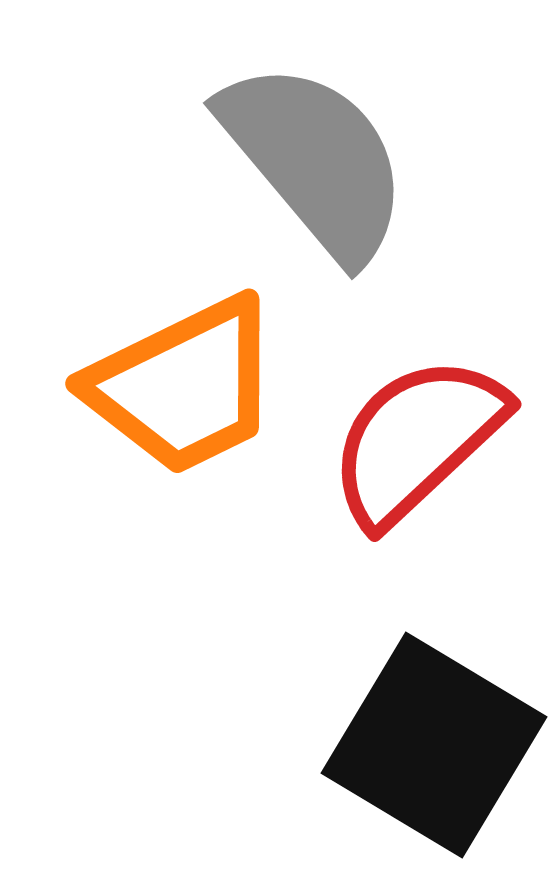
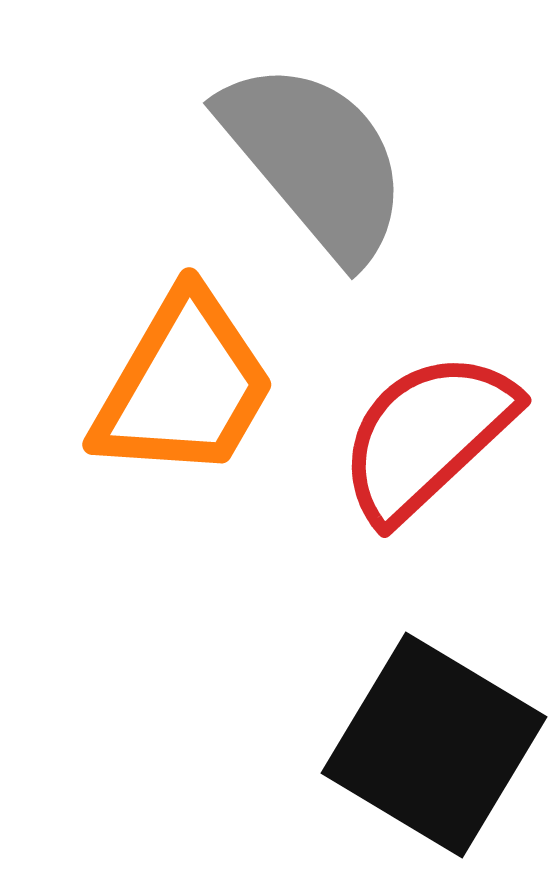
orange trapezoid: rotated 34 degrees counterclockwise
red semicircle: moved 10 px right, 4 px up
